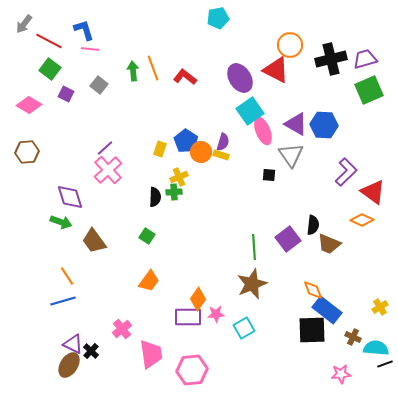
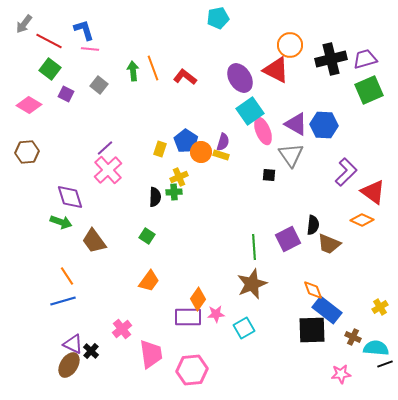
purple square at (288, 239): rotated 10 degrees clockwise
